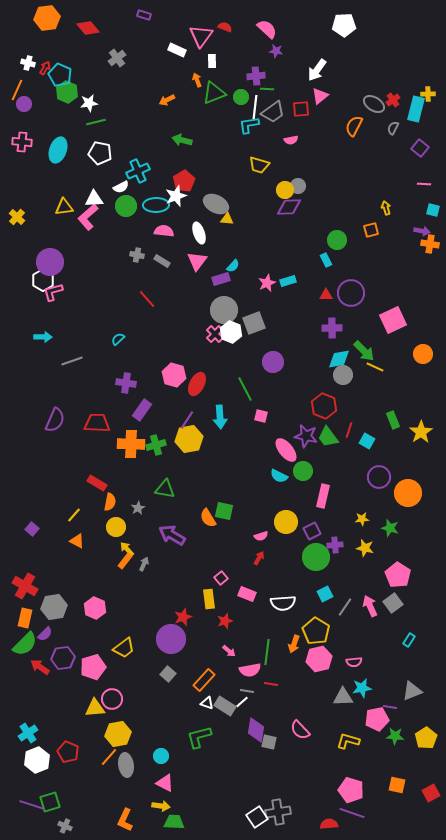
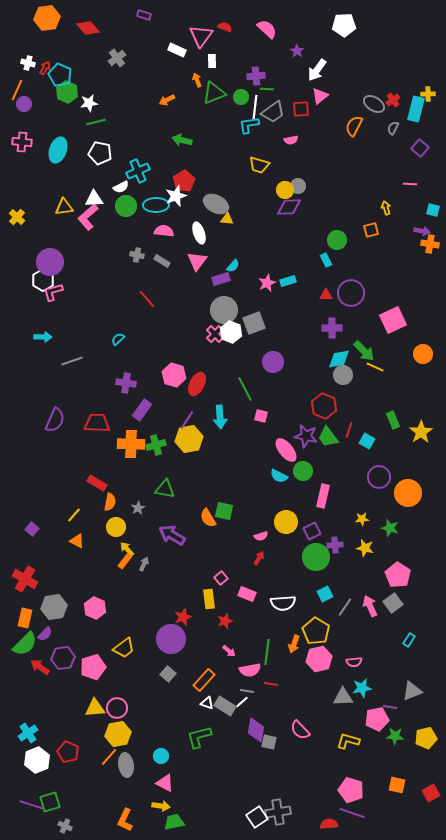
purple star at (276, 51): moved 21 px right; rotated 24 degrees clockwise
pink line at (424, 184): moved 14 px left
red cross at (25, 586): moved 7 px up
pink circle at (112, 699): moved 5 px right, 9 px down
yellow pentagon at (426, 738): rotated 20 degrees clockwise
green trapezoid at (174, 822): rotated 15 degrees counterclockwise
